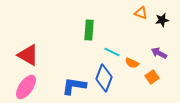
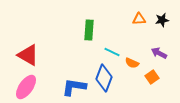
orange triangle: moved 2 px left, 6 px down; rotated 24 degrees counterclockwise
blue L-shape: moved 1 px down
